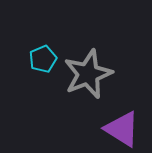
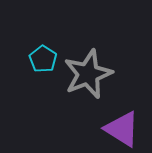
cyan pentagon: rotated 16 degrees counterclockwise
